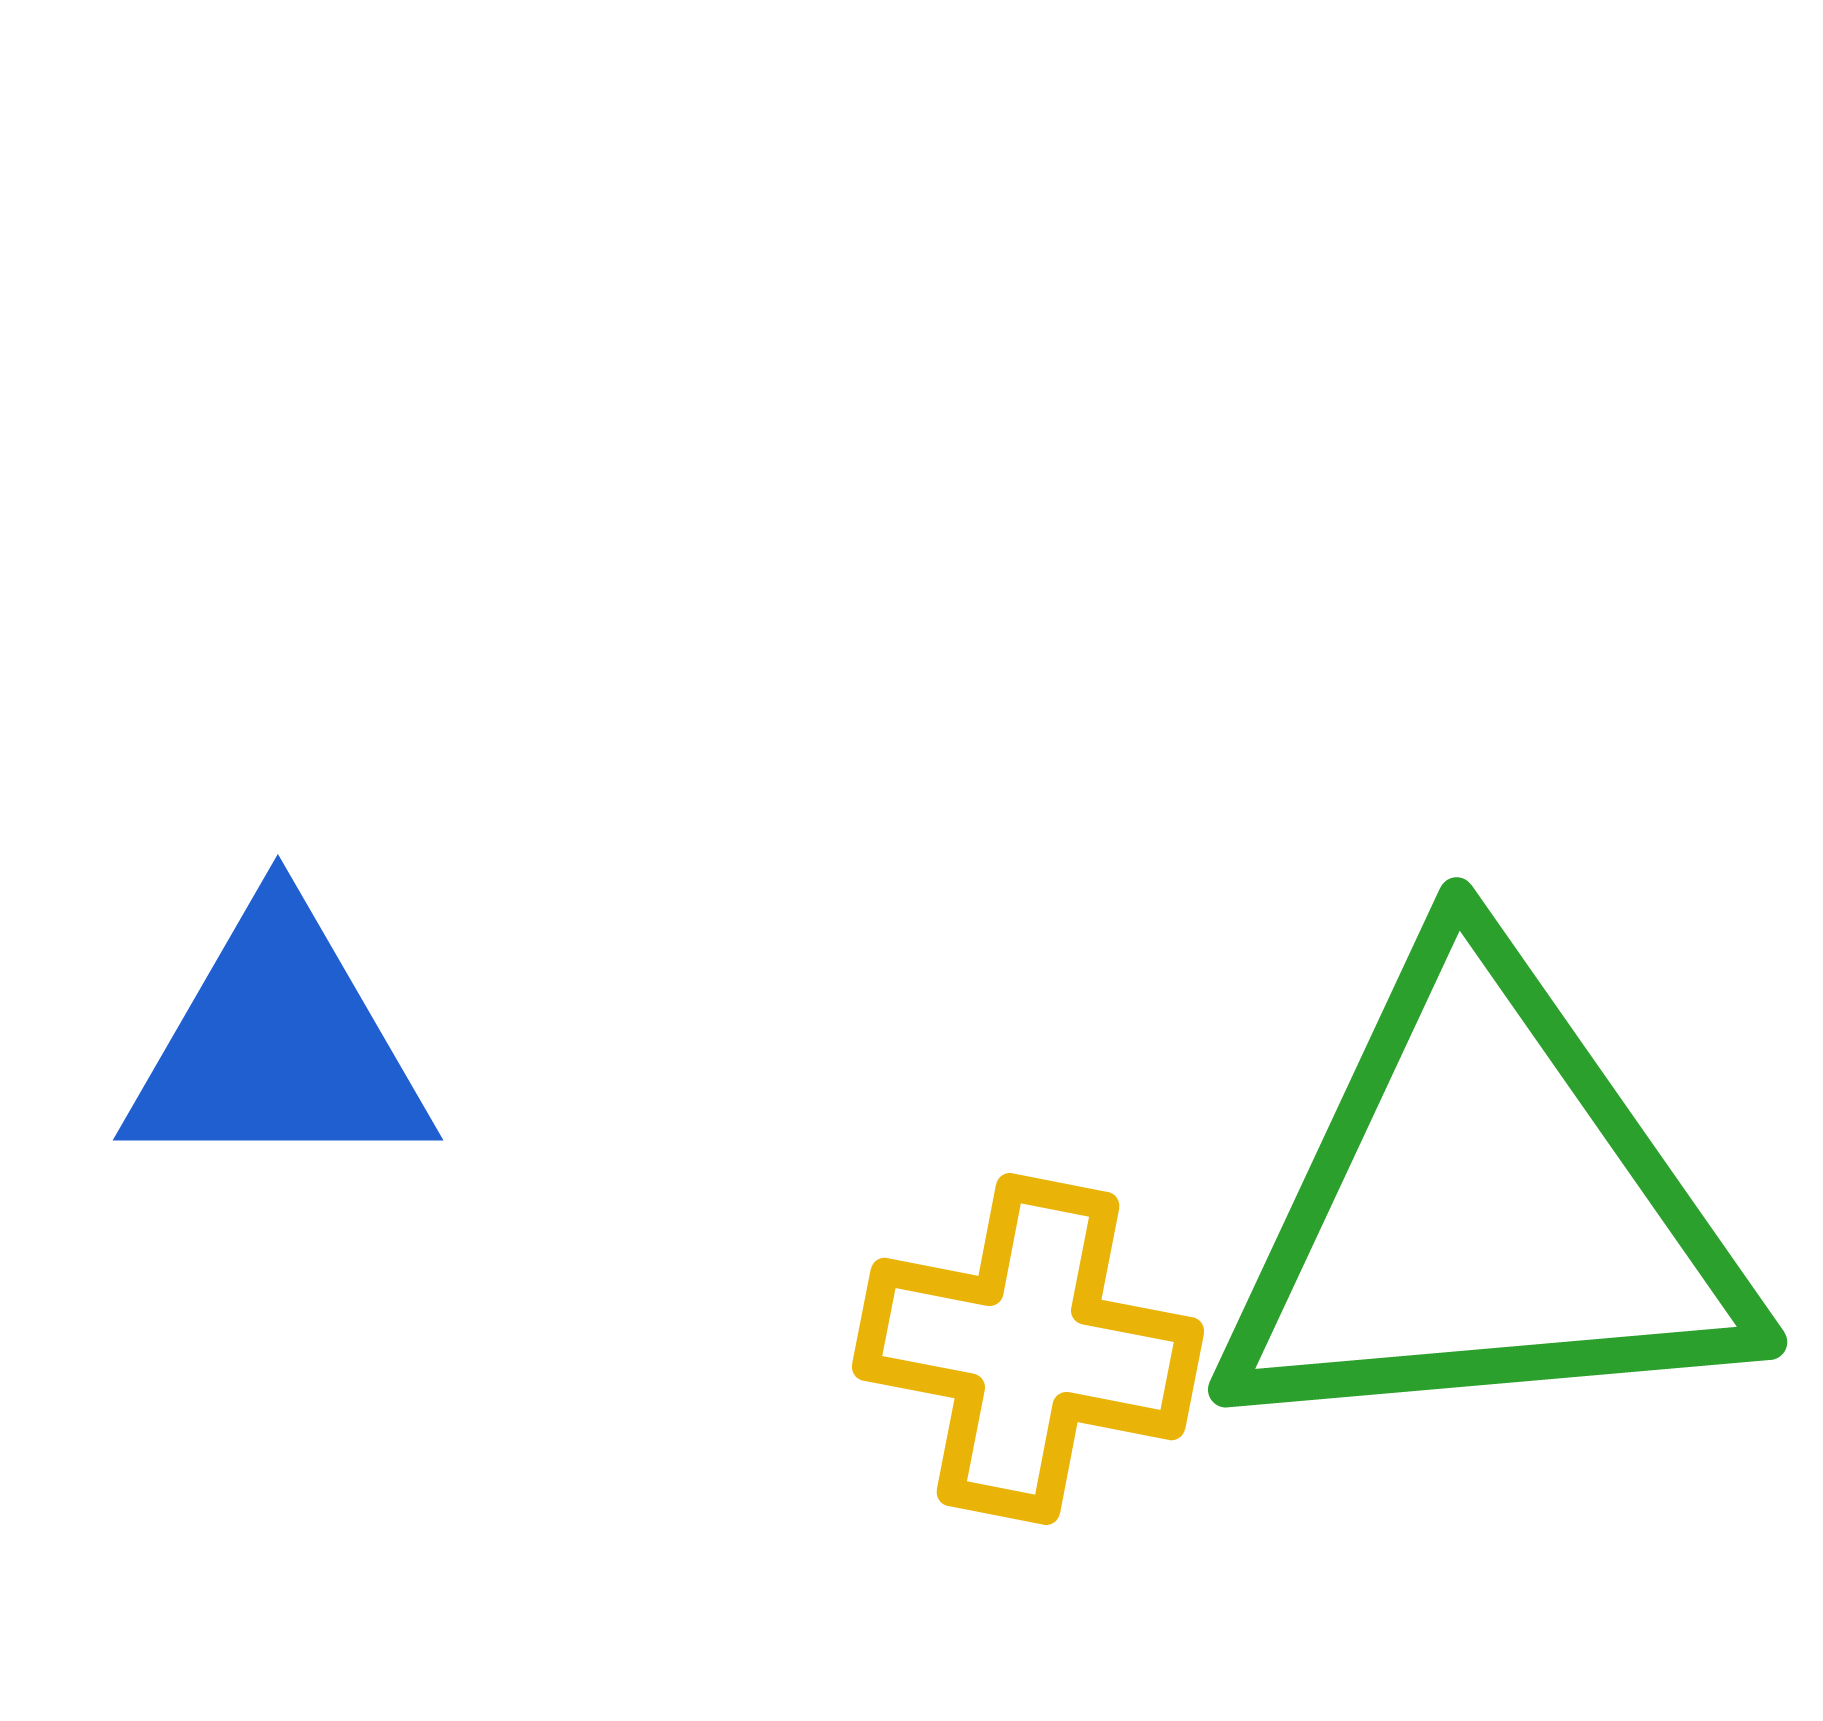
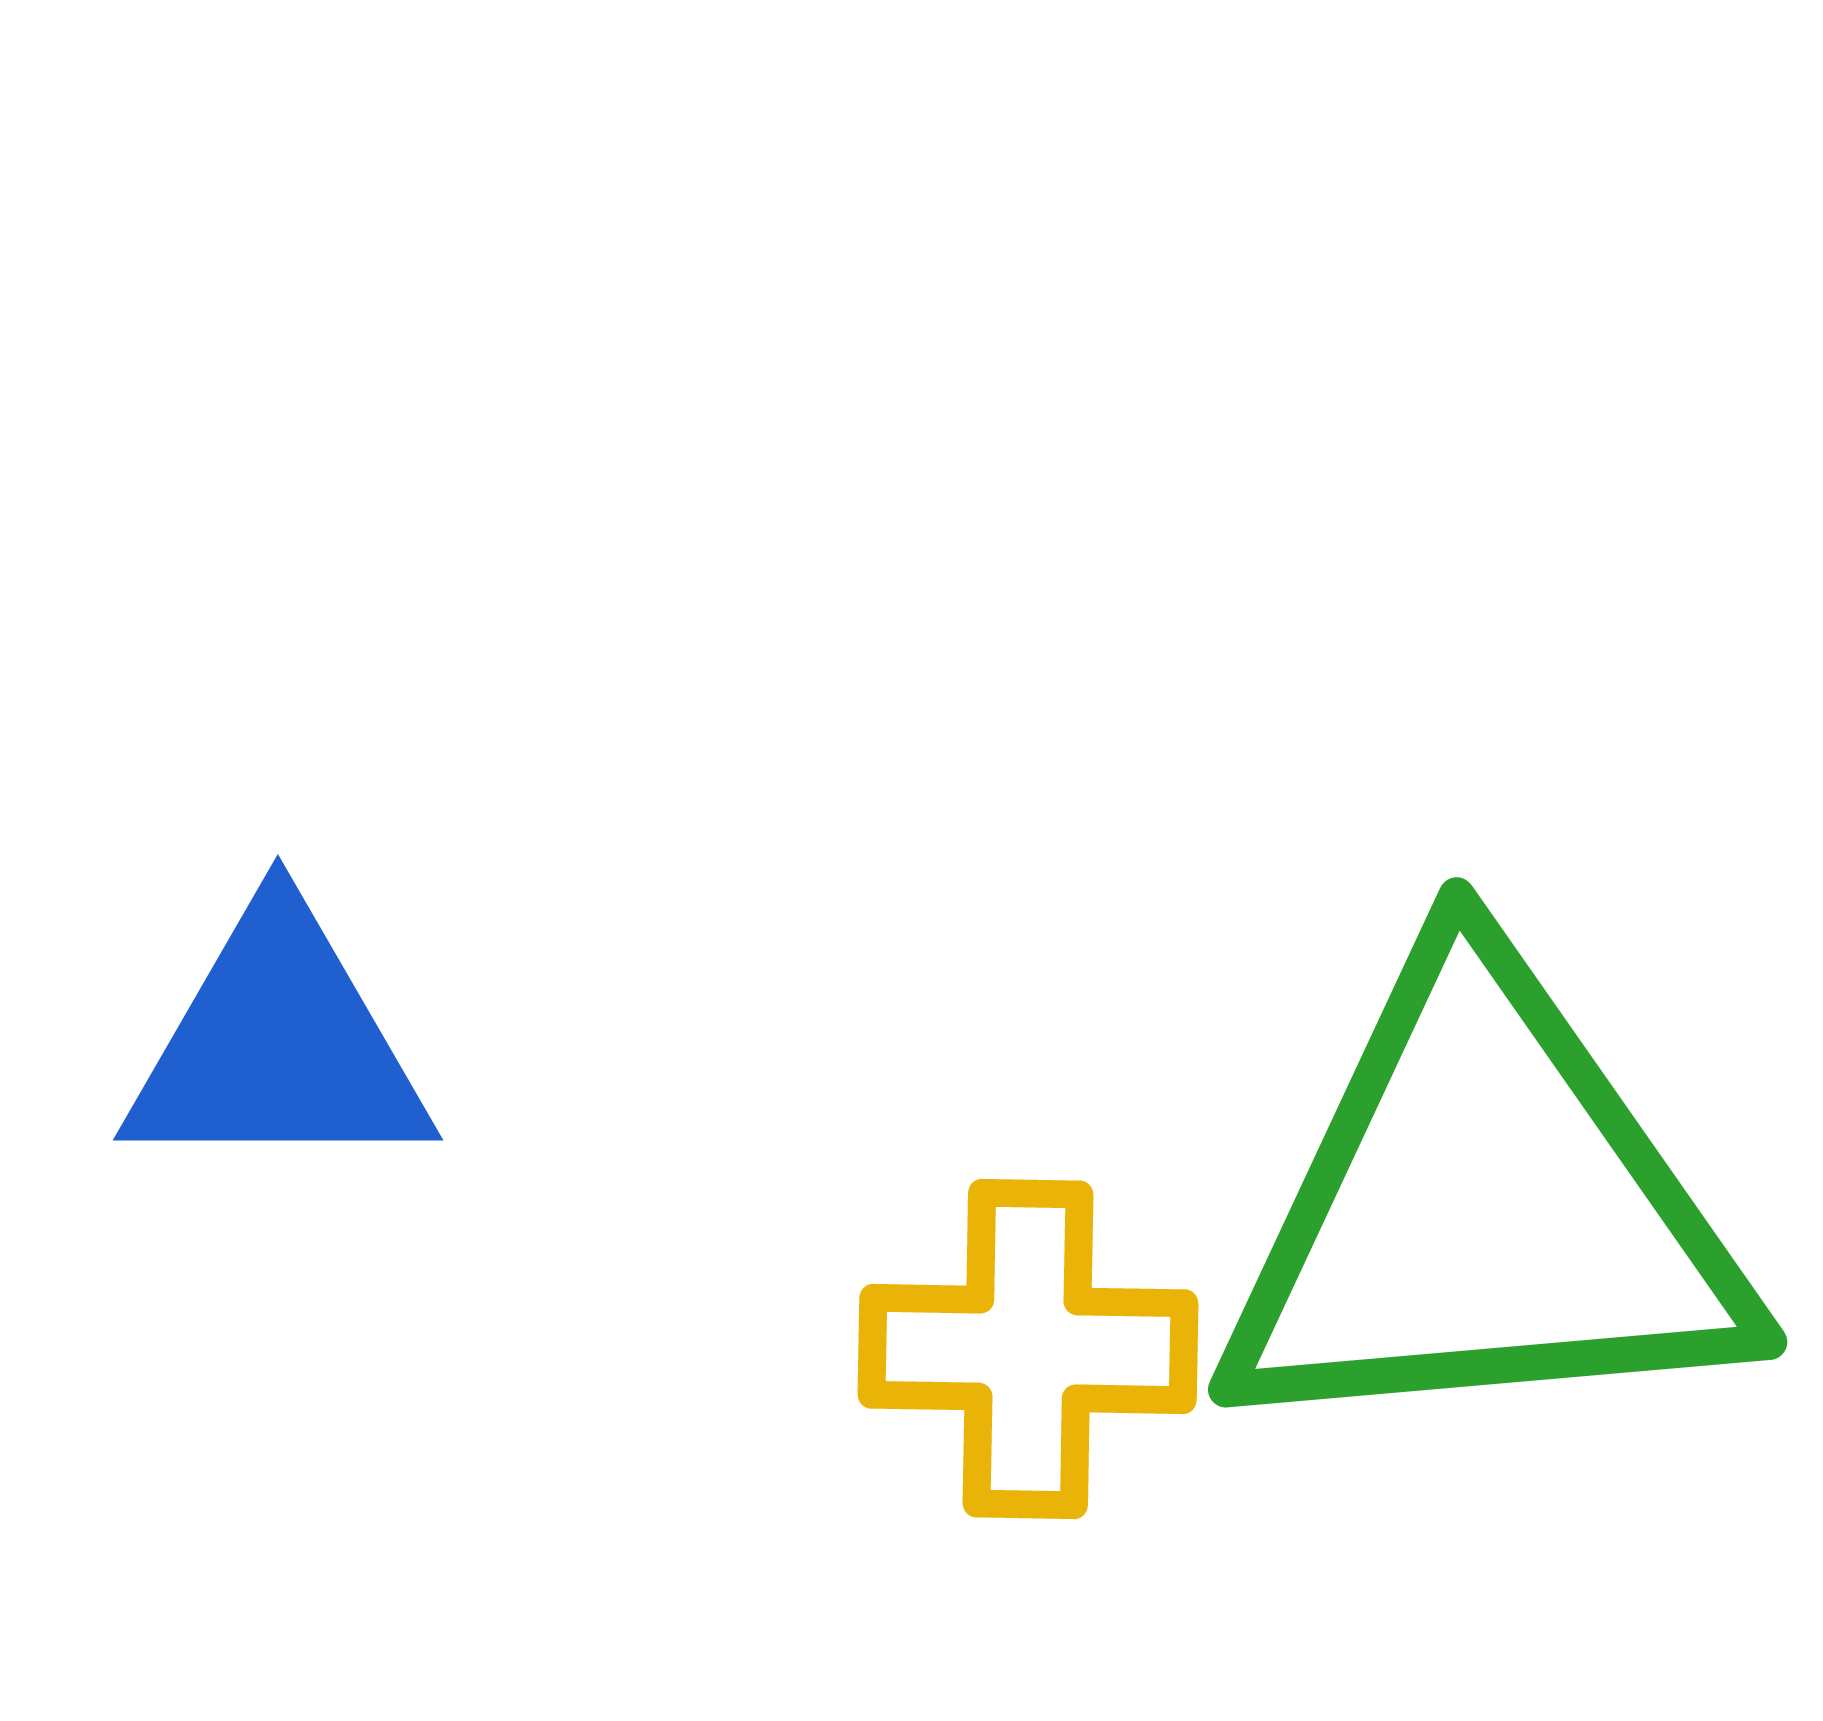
yellow cross: rotated 10 degrees counterclockwise
